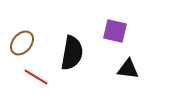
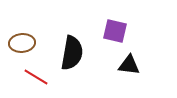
brown ellipse: rotated 45 degrees clockwise
black triangle: moved 1 px right, 4 px up
